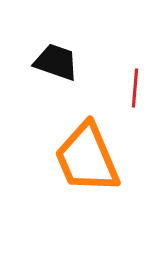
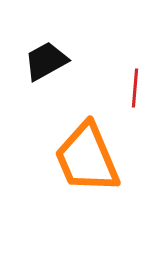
black trapezoid: moved 10 px left, 1 px up; rotated 48 degrees counterclockwise
